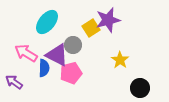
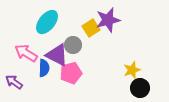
yellow star: moved 12 px right, 10 px down; rotated 18 degrees clockwise
